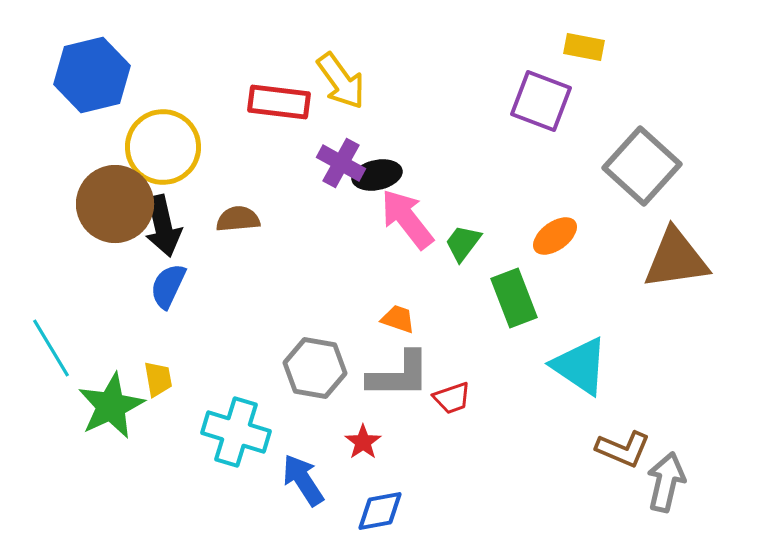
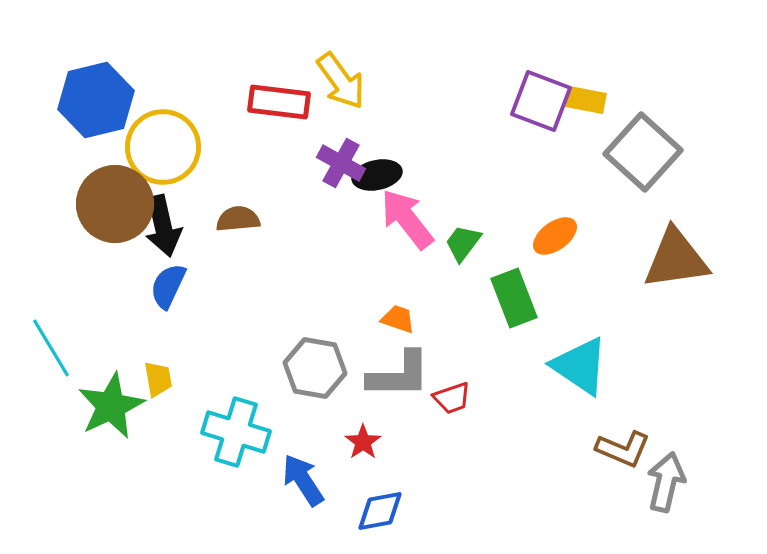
yellow rectangle: moved 2 px right, 53 px down
blue hexagon: moved 4 px right, 25 px down
gray square: moved 1 px right, 14 px up
